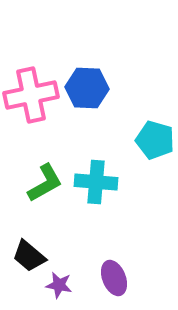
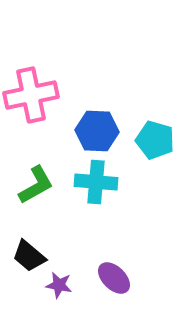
blue hexagon: moved 10 px right, 43 px down
green L-shape: moved 9 px left, 2 px down
purple ellipse: rotated 24 degrees counterclockwise
